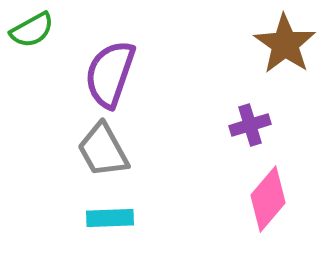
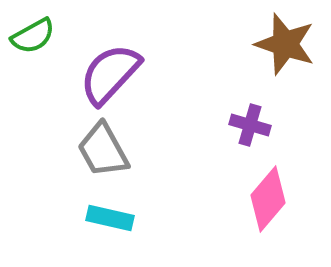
green semicircle: moved 1 px right, 6 px down
brown star: rotated 16 degrees counterclockwise
purple semicircle: rotated 24 degrees clockwise
purple cross: rotated 33 degrees clockwise
cyan rectangle: rotated 15 degrees clockwise
